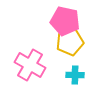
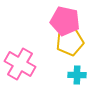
pink cross: moved 10 px left, 1 px up
cyan cross: moved 2 px right
